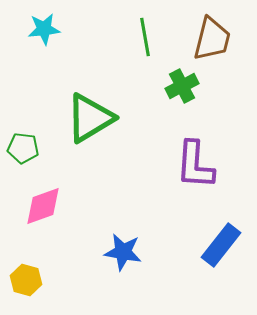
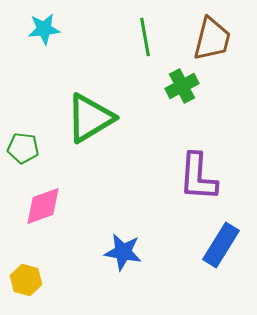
purple L-shape: moved 3 px right, 12 px down
blue rectangle: rotated 6 degrees counterclockwise
